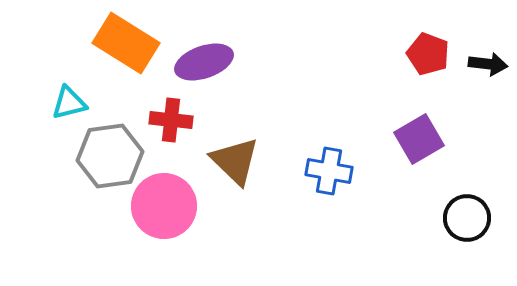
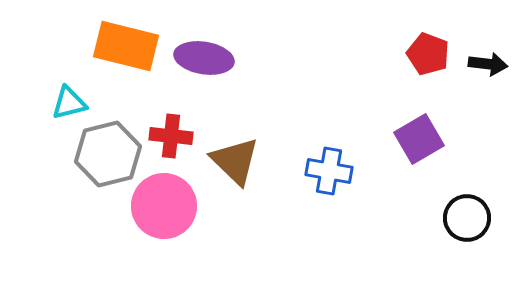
orange rectangle: moved 3 px down; rotated 18 degrees counterclockwise
purple ellipse: moved 4 px up; rotated 28 degrees clockwise
red cross: moved 16 px down
gray hexagon: moved 2 px left, 2 px up; rotated 6 degrees counterclockwise
